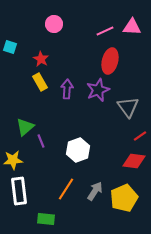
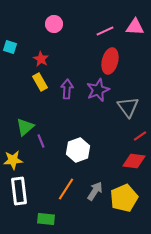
pink triangle: moved 3 px right
